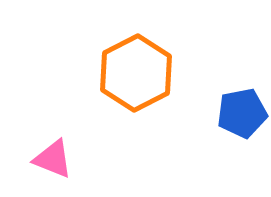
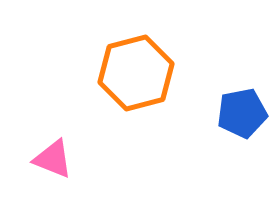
orange hexagon: rotated 12 degrees clockwise
